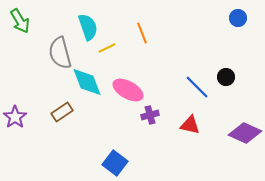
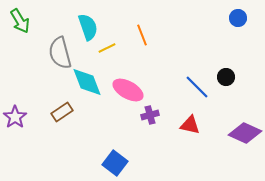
orange line: moved 2 px down
